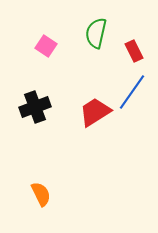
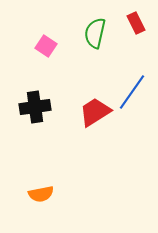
green semicircle: moved 1 px left
red rectangle: moved 2 px right, 28 px up
black cross: rotated 12 degrees clockwise
orange semicircle: rotated 105 degrees clockwise
